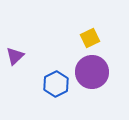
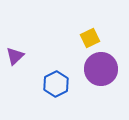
purple circle: moved 9 px right, 3 px up
